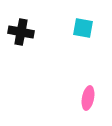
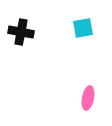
cyan square: rotated 20 degrees counterclockwise
